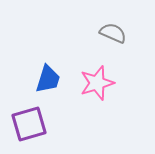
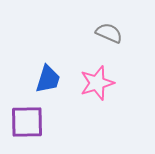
gray semicircle: moved 4 px left
purple square: moved 2 px left, 2 px up; rotated 15 degrees clockwise
